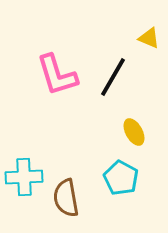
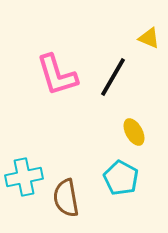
cyan cross: rotated 9 degrees counterclockwise
